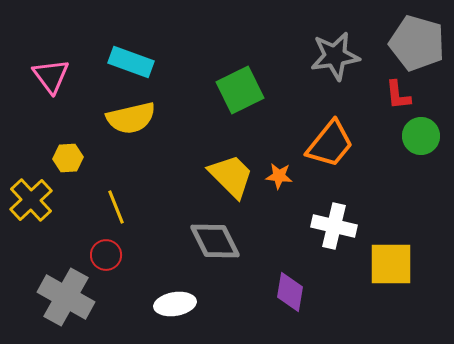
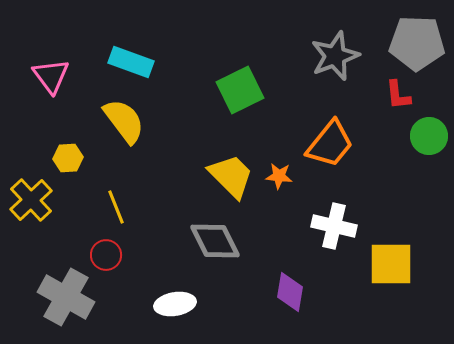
gray pentagon: rotated 14 degrees counterclockwise
gray star: rotated 12 degrees counterclockwise
yellow semicircle: moved 7 px left, 3 px down; rotated 114 degrees counterclockwise
green circle: moved 8 px right
